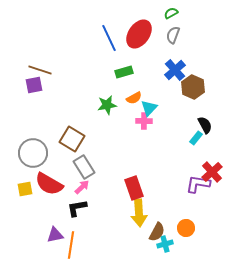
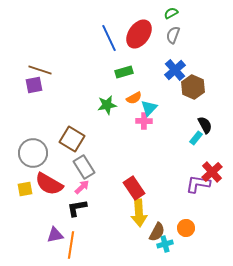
red rectangle: rotated 15 degrees counterclockwise
